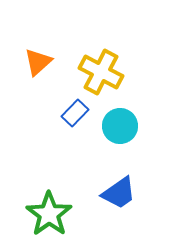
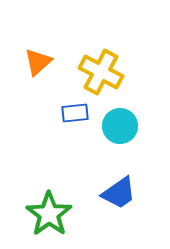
blue rectangle: rotated 40 degrees clockwise
